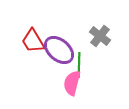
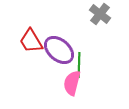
gray cross: moved 22 px up
red trapezoid: moved 2 px left
